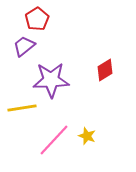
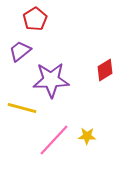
red pentagon: moved 2 px left
purple trapezoid: moved 4 px left, 5 px down
yellow line: rotated 24 degrees clockwise
yellow star: rotated 18 degrees counterclockwise
